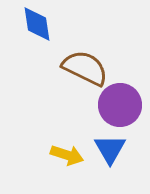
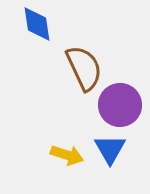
brown semicircle: moved 1 px left; rotated 39 degrees clockwise
